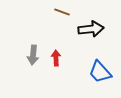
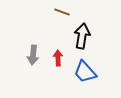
black arrow: moved 9 px left, 7 px down; rotated 75 degrees counterclockwise
red arrow: moved 2 px right
blue trapezoid: moved 15 px left
